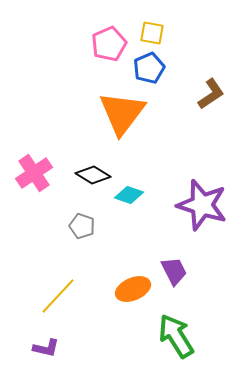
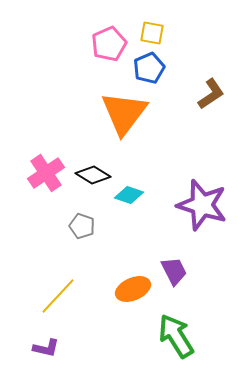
orange triangle: moved 2 px right
pink cross: moved 12 px right
